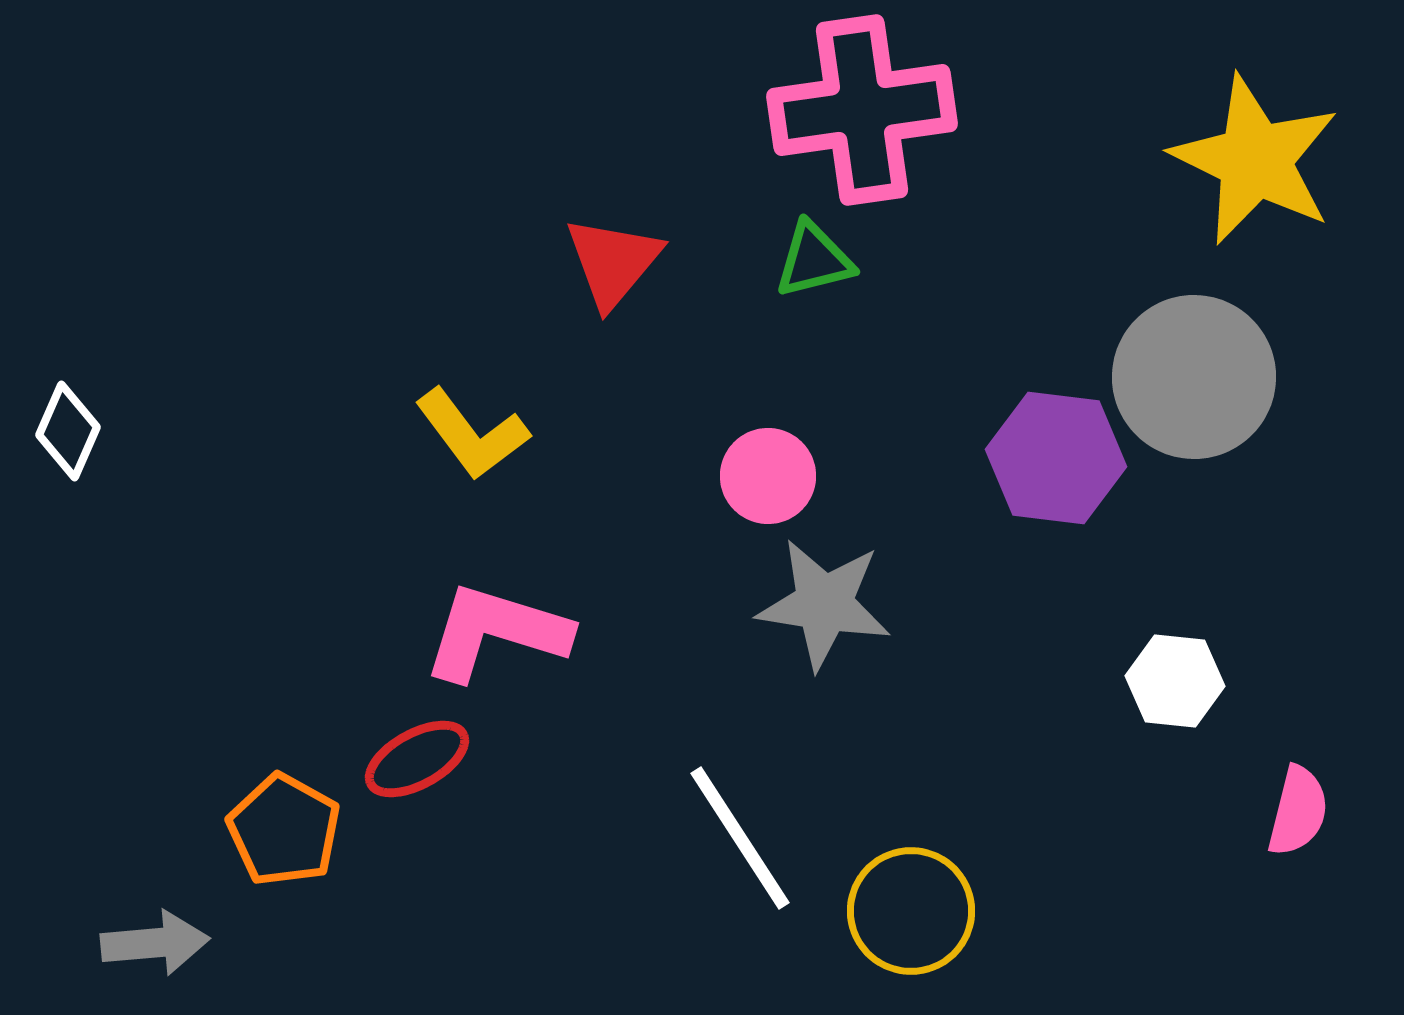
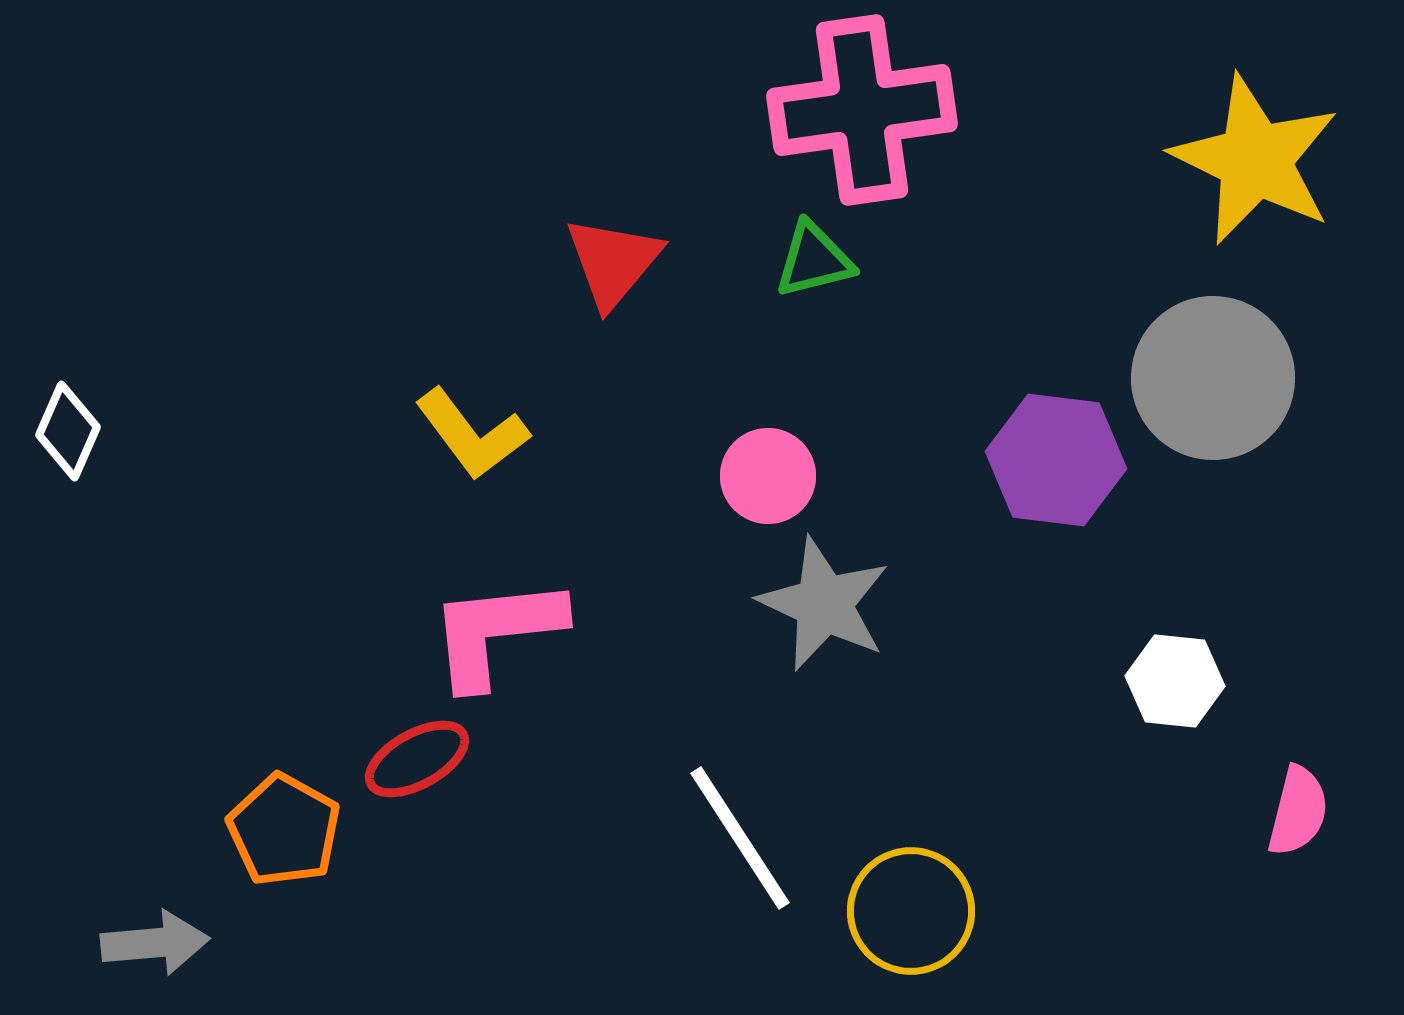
gray circle: moved 19 px right, 1 px down
purple hexagon: moved 2 px down
gray star: rotated 16 degrees clockwise
pink L-shape: rotated 23 degrees counterclockwise
